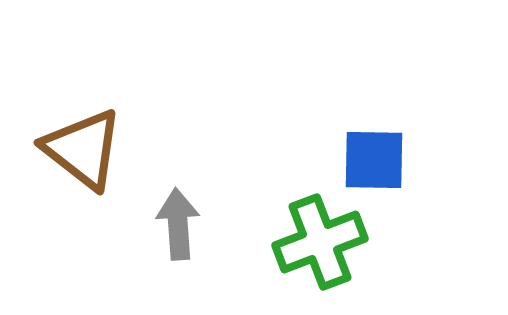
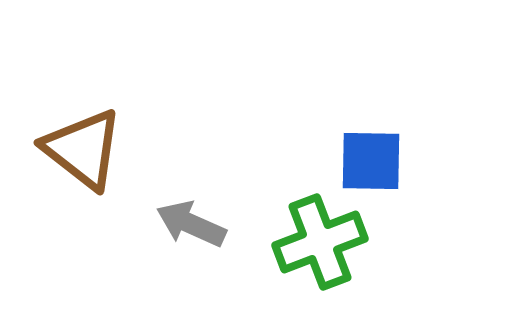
blue square: moved 3 px left, 1 px down
gray arrow: moved 13 px right; rotated 62 degrees counterclockwise
